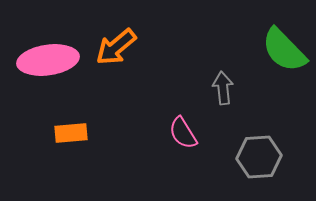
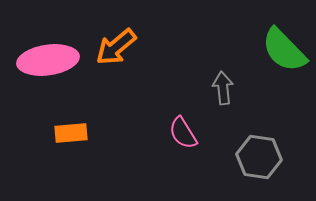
gray hexagon: rotated 12 degrees clockwise
